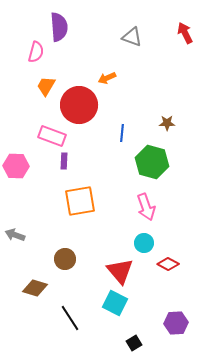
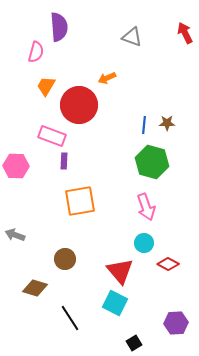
blue line: moved 22 px right, 8 px up
